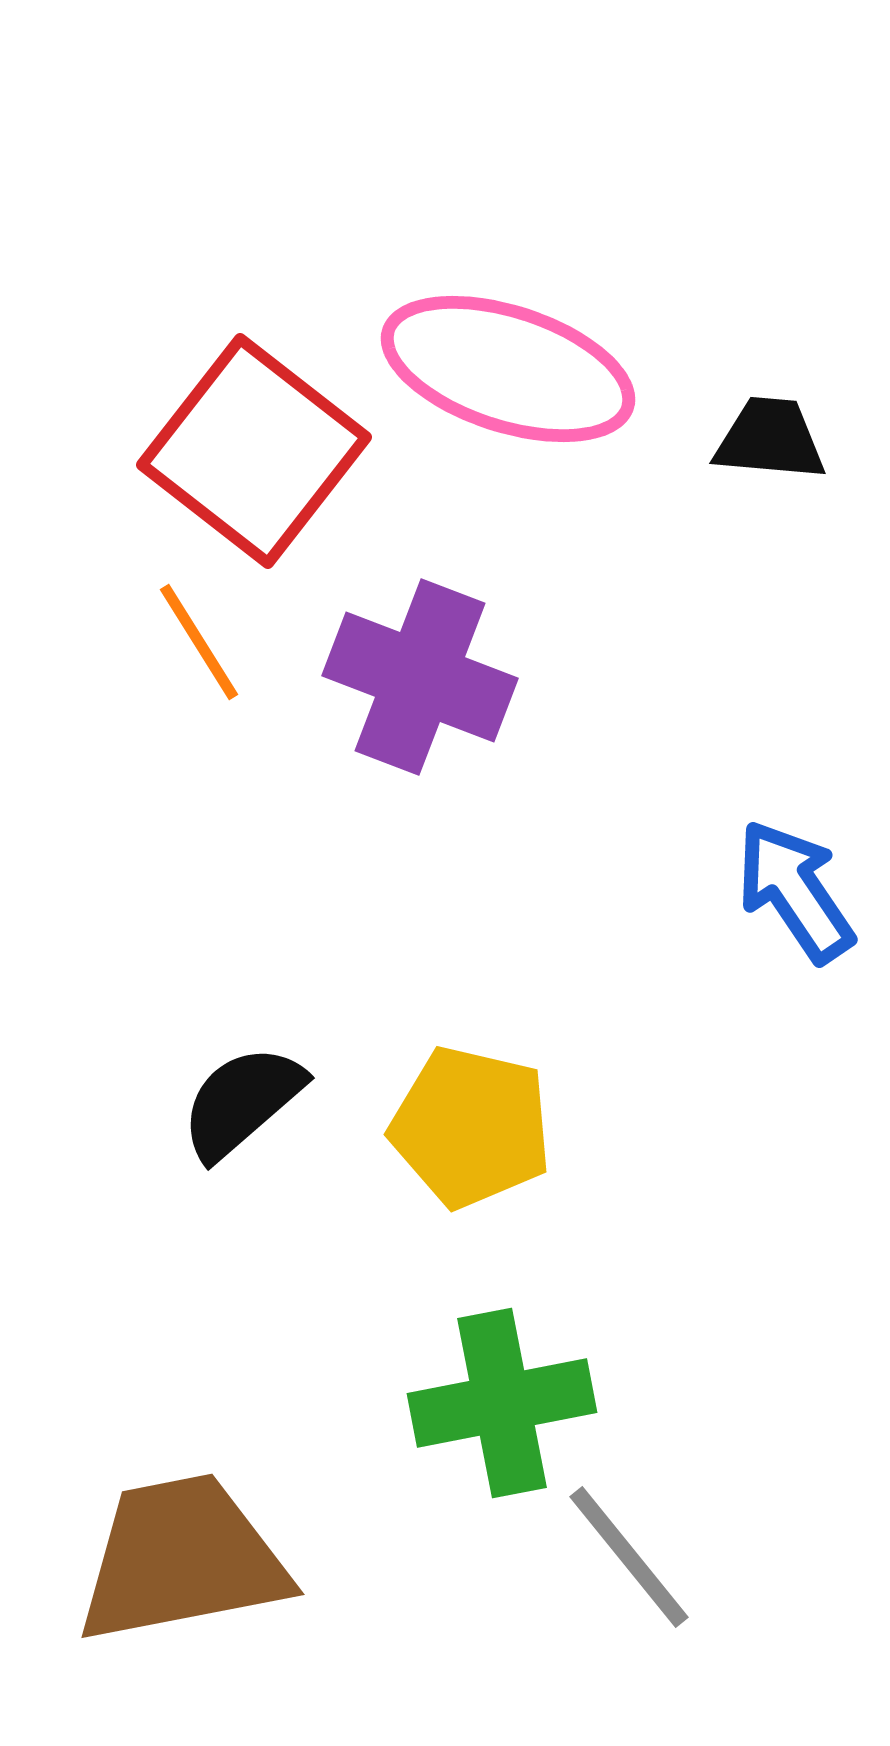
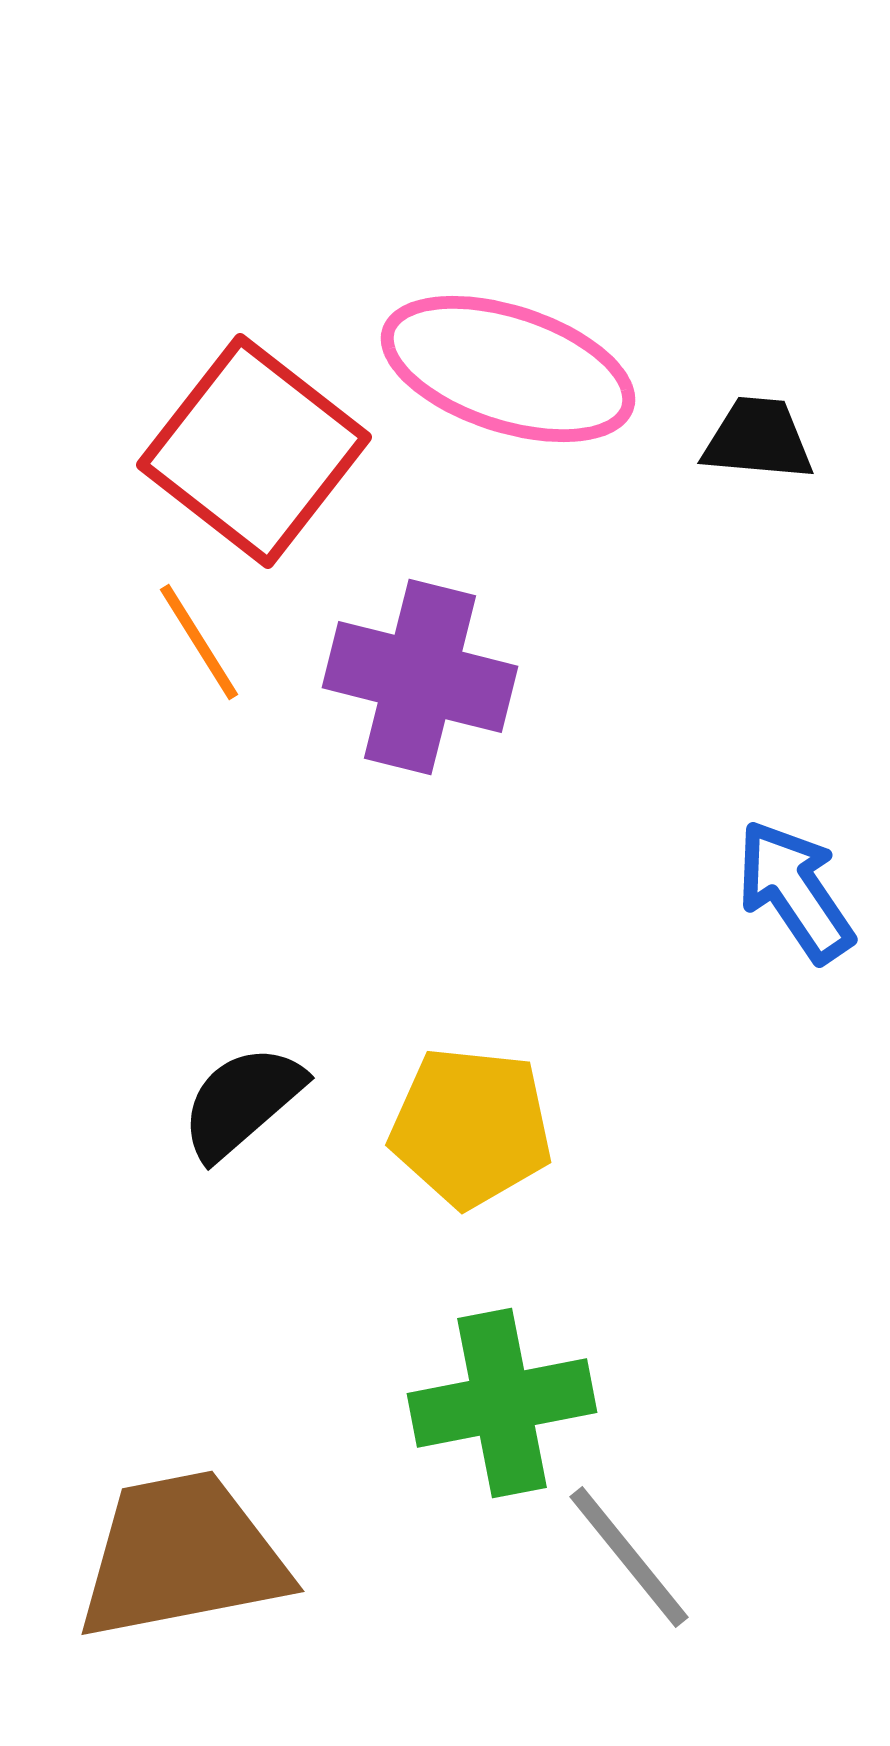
black trapezoid: moved 12 px left
purple cross: rotated 7 degrees counterclockwise
yellow pentagon: rotated 7 degrees counterclockwise
brown trapezoid: moved 3 px up
